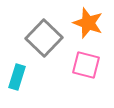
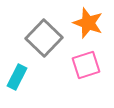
pink square: rotated 32 degrees counterclockwise
cyan rectangle: rotated 10 degrees clockwise
